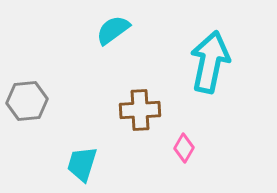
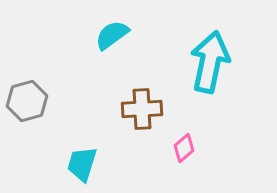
cyan semicircle: moved 1 px left, 5 px down
gray hexagon: rotated 9 degrees counterclockwise
brown cross: moved 2 px right, 1 px up
pink diamond: rotated 20 degrees clockwise
